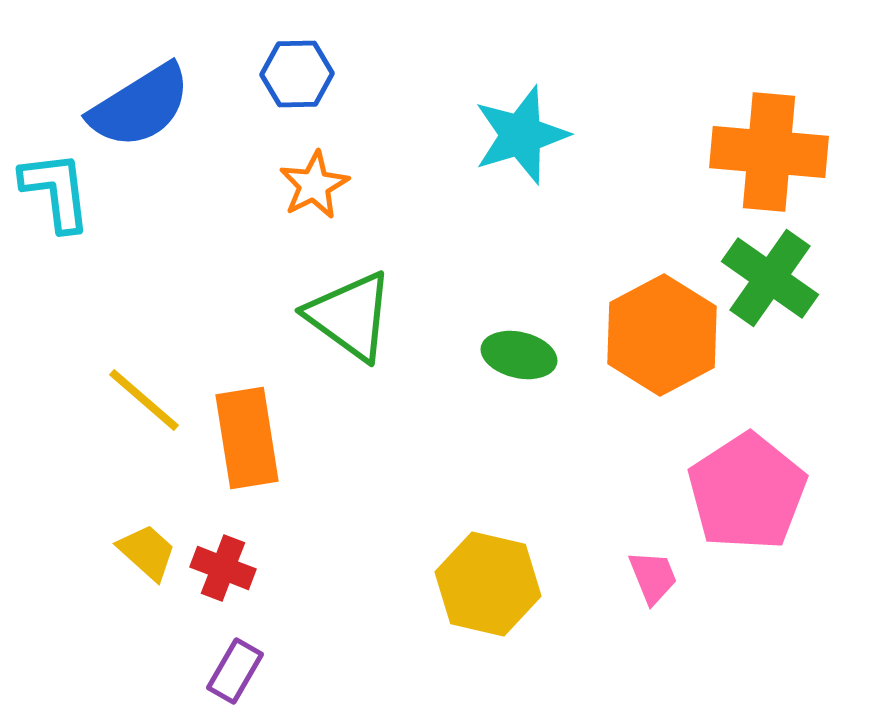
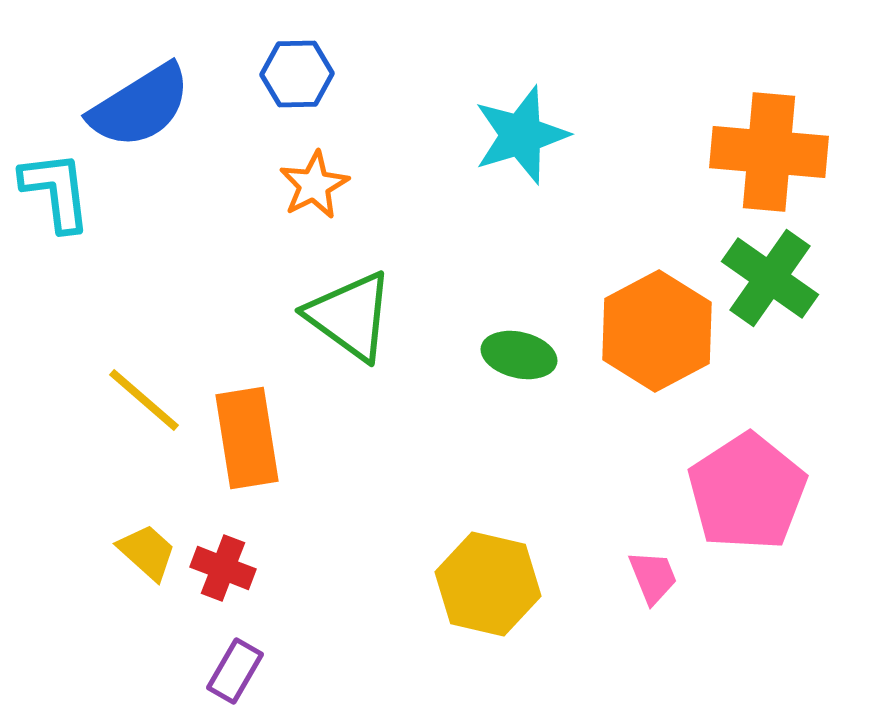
orange hexagon: moved 5 px left, 4 px up
